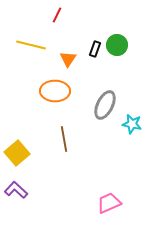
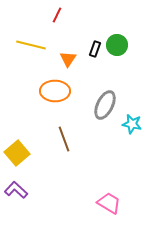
brown line: rotated 10 degrees counterclockwise
pink trapezoid: rotated 55 degrees clockwise
